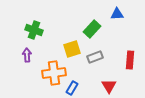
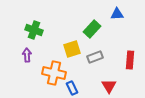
orange cross: rotated 20 degrees clockwise
blue rectangle: rotated 56 degrees counterclockwise
